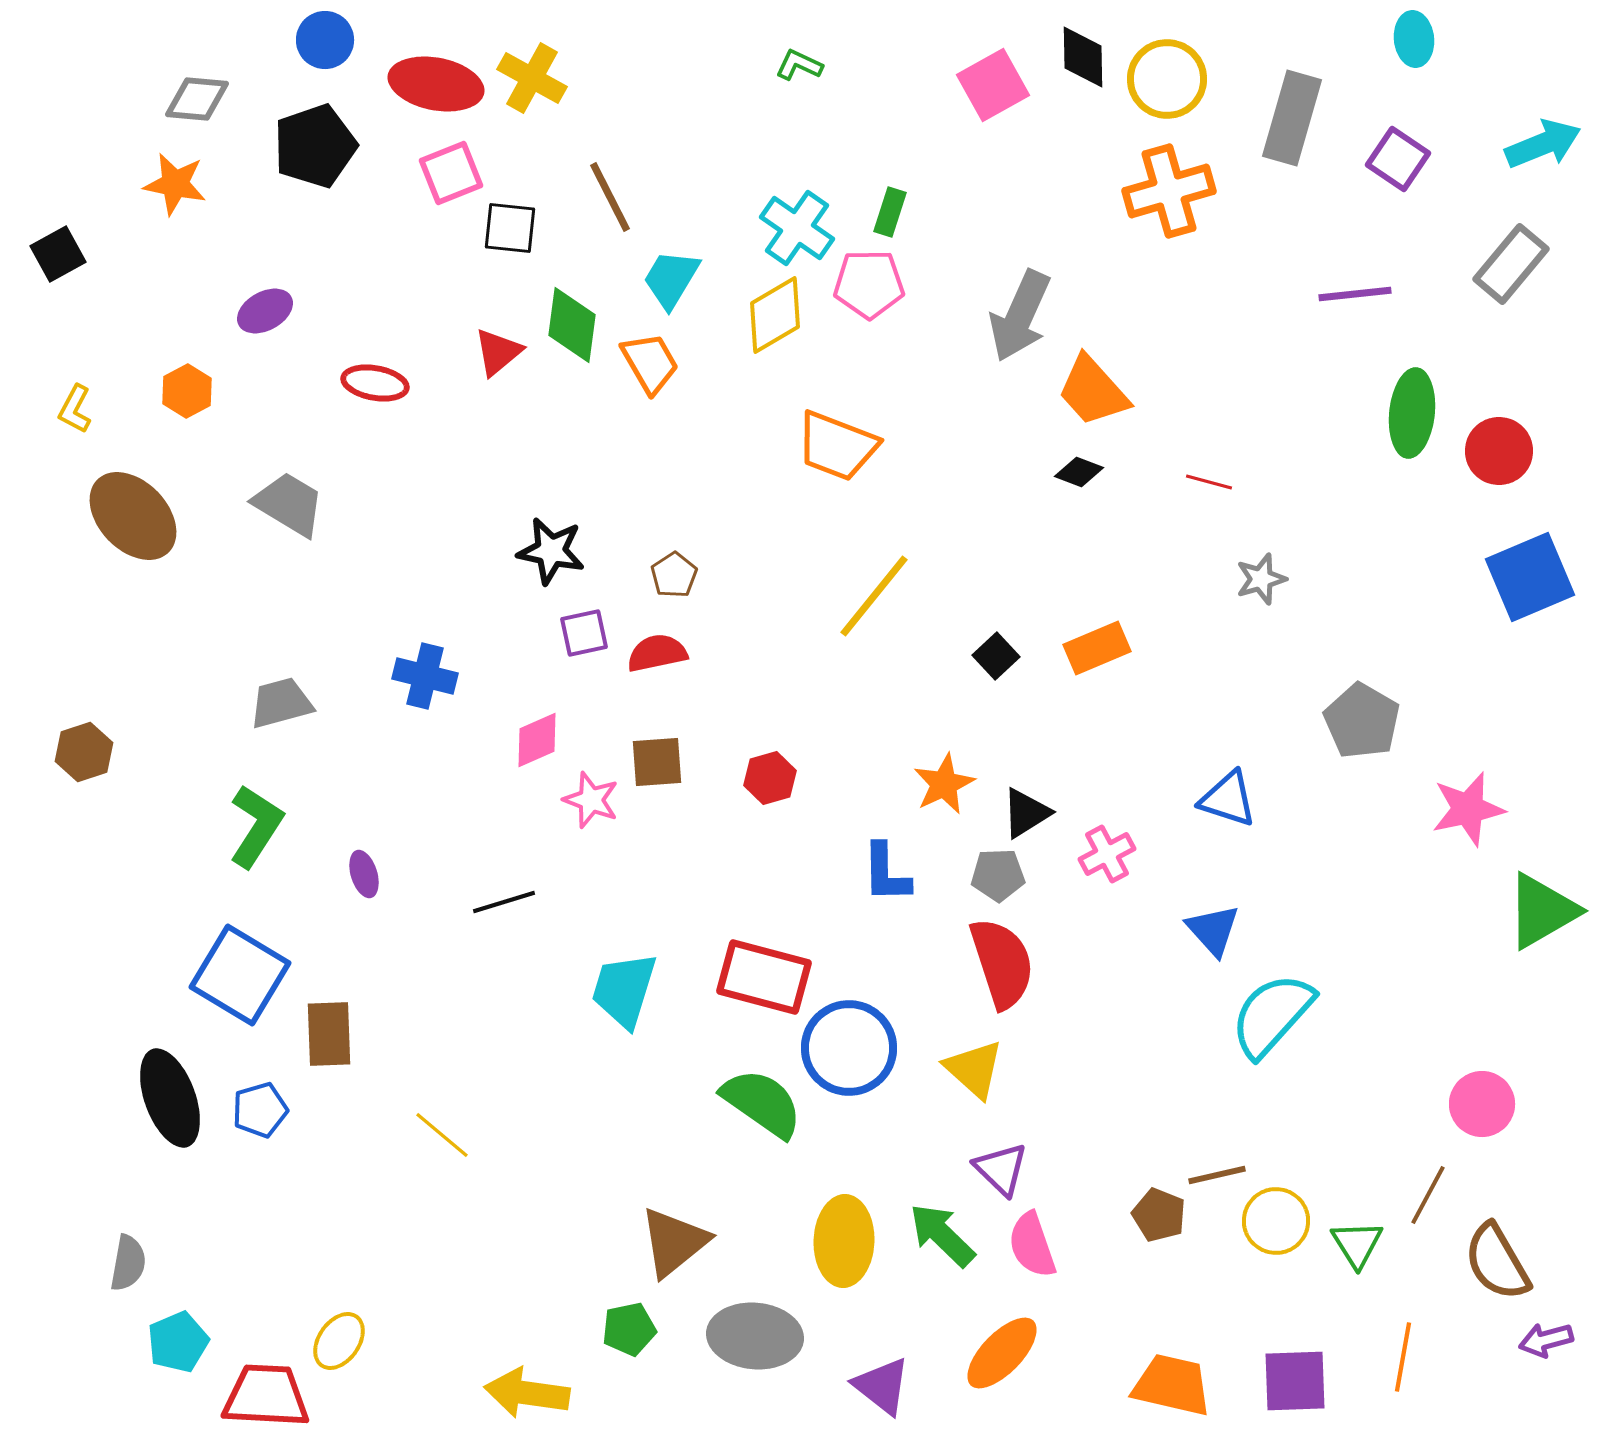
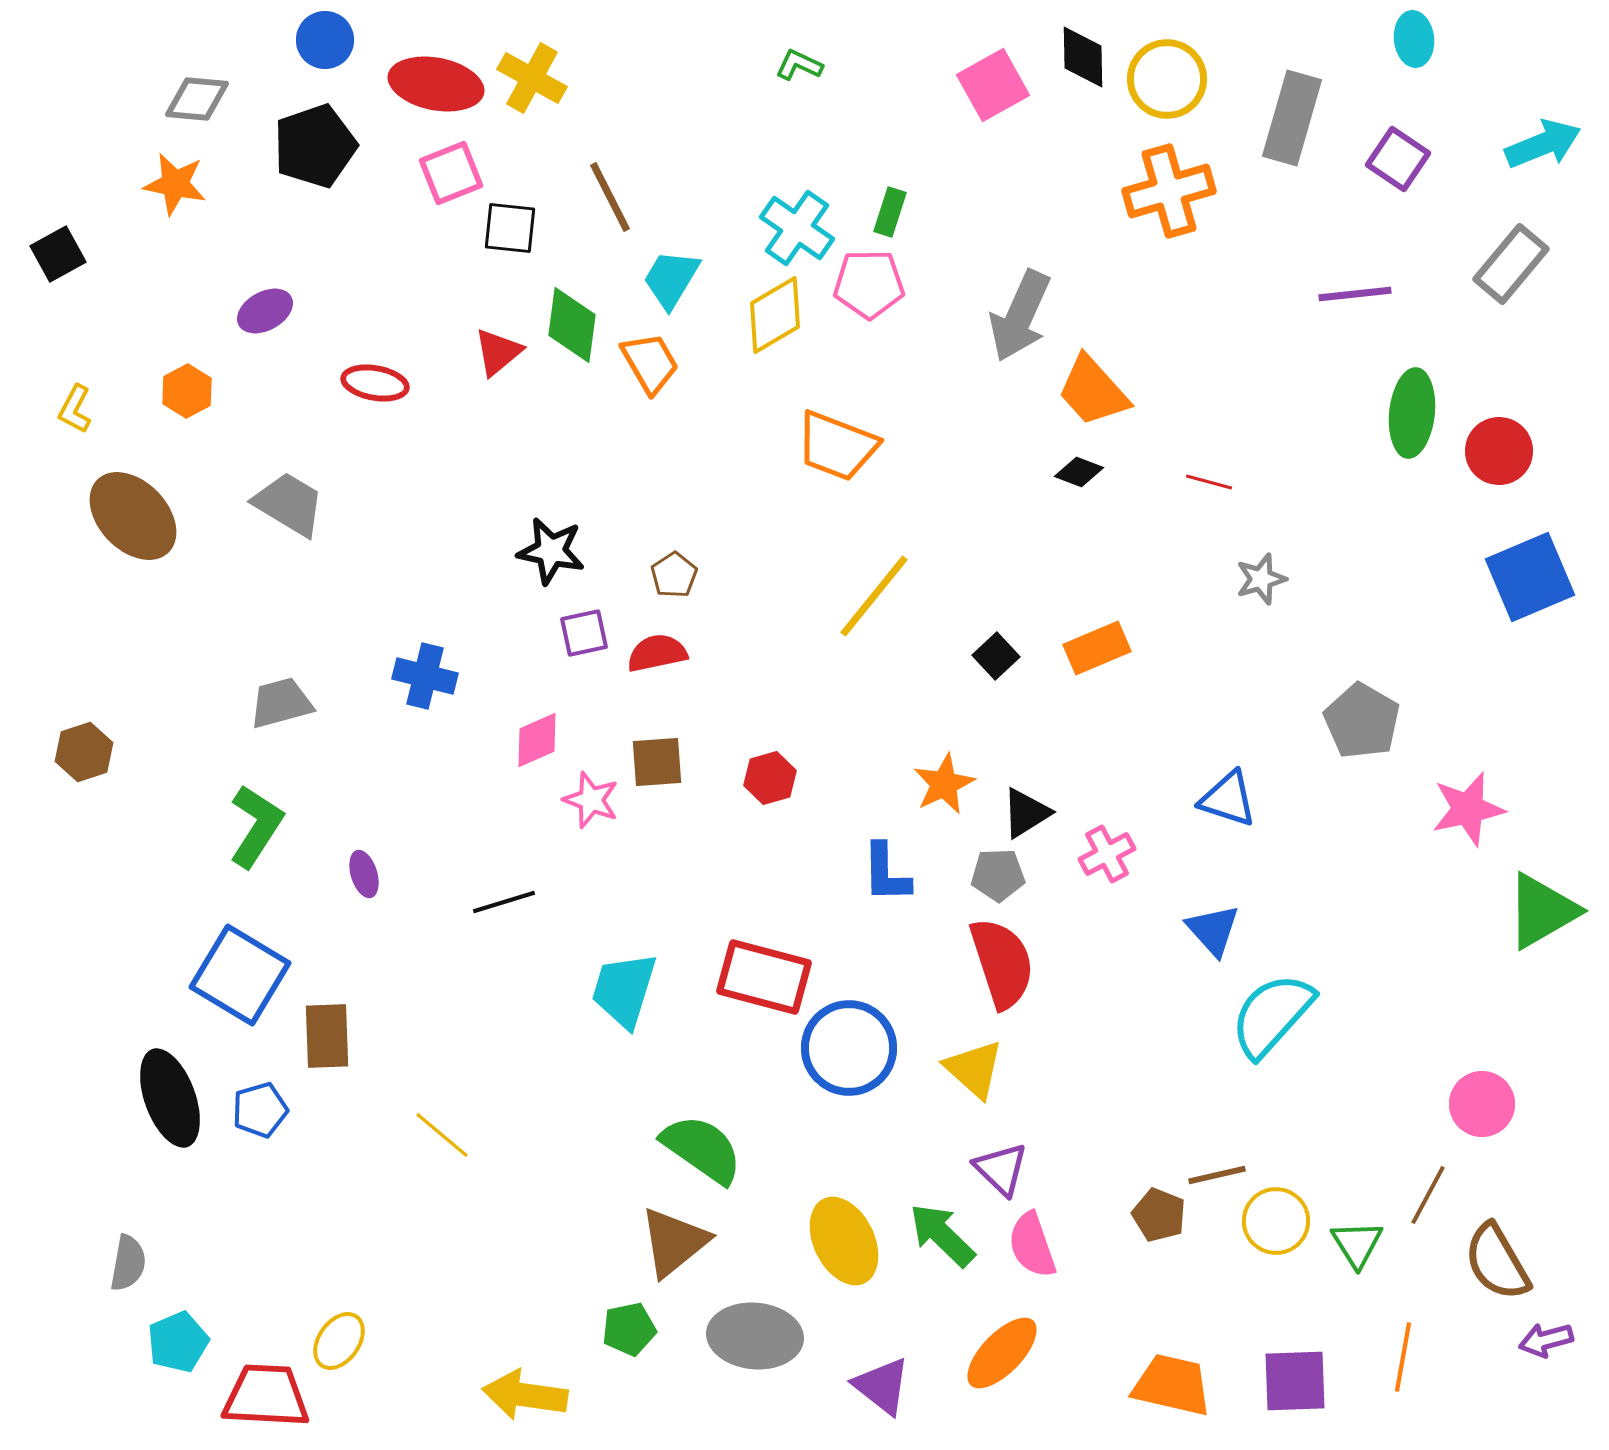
brown rectangle at (329, 1034): moved 2 px left, 2 px down
green semicircle at (762, 1103): moved 60 px left, 46 px down
yellow ellipse at (844, 1241): rotated 28 degrees counterclockwise
yellow arrow at (527, 1393): moved 2 px left, 2 px down
